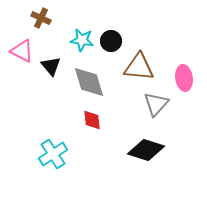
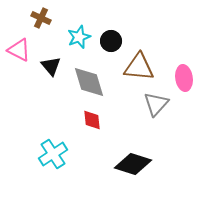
cyan star: moved 3 px left, 3 px up; rotated 30 degrees counterclockwise
pink triangle: moved 3 px left, 1 px up
black diamond: moved 13 px left, 14 px down
